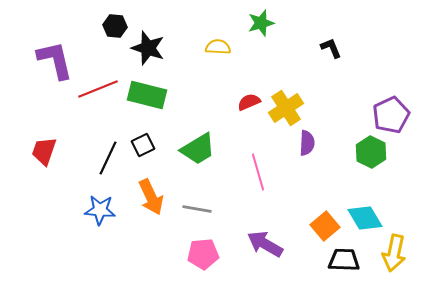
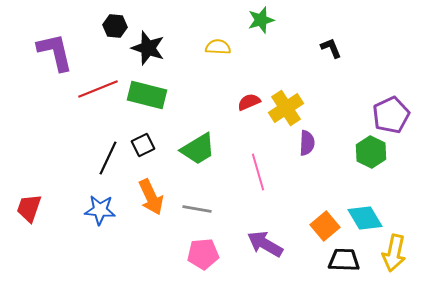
green star: moved 3 px up
purple L-shape: moved 8 px up
red trapezoid: moved 15 px left, 57 px down
